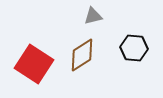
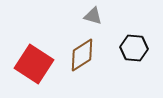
gray triangle: rotated 30 degrees clockwise
